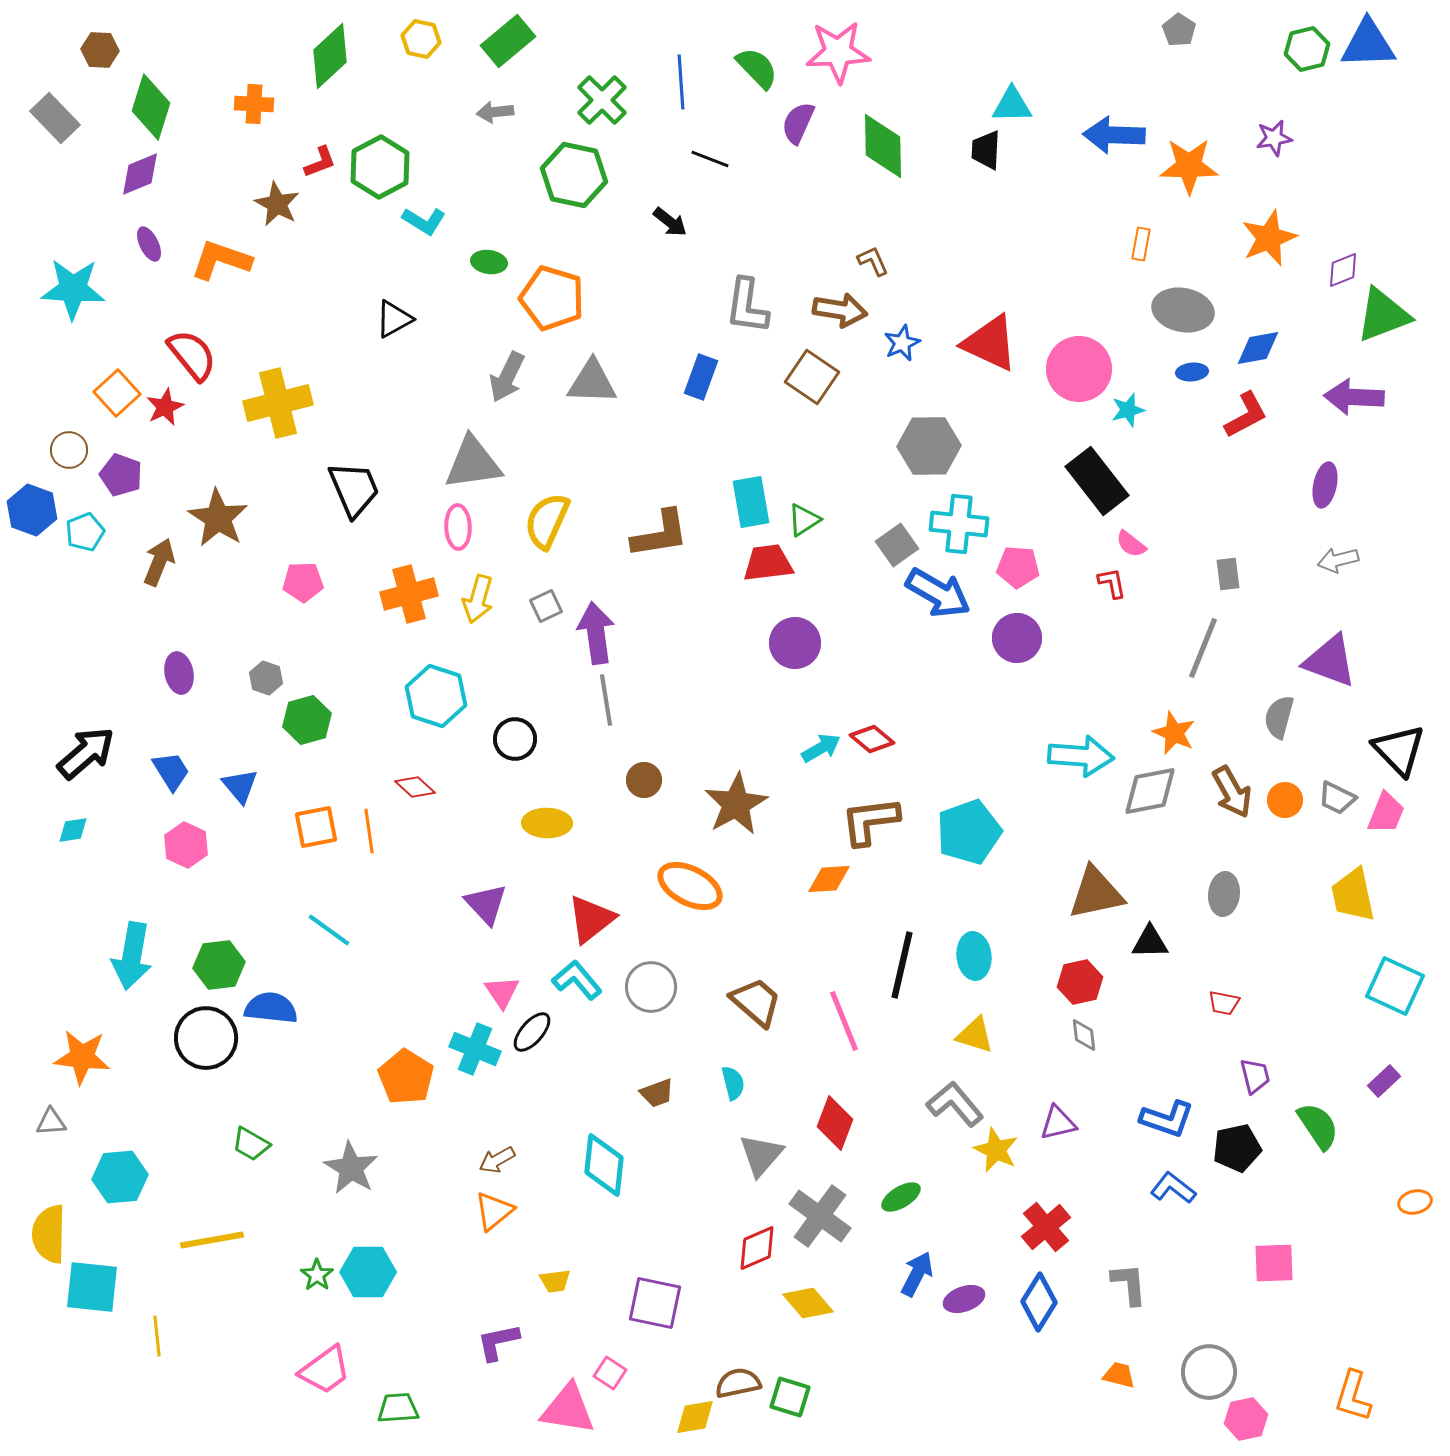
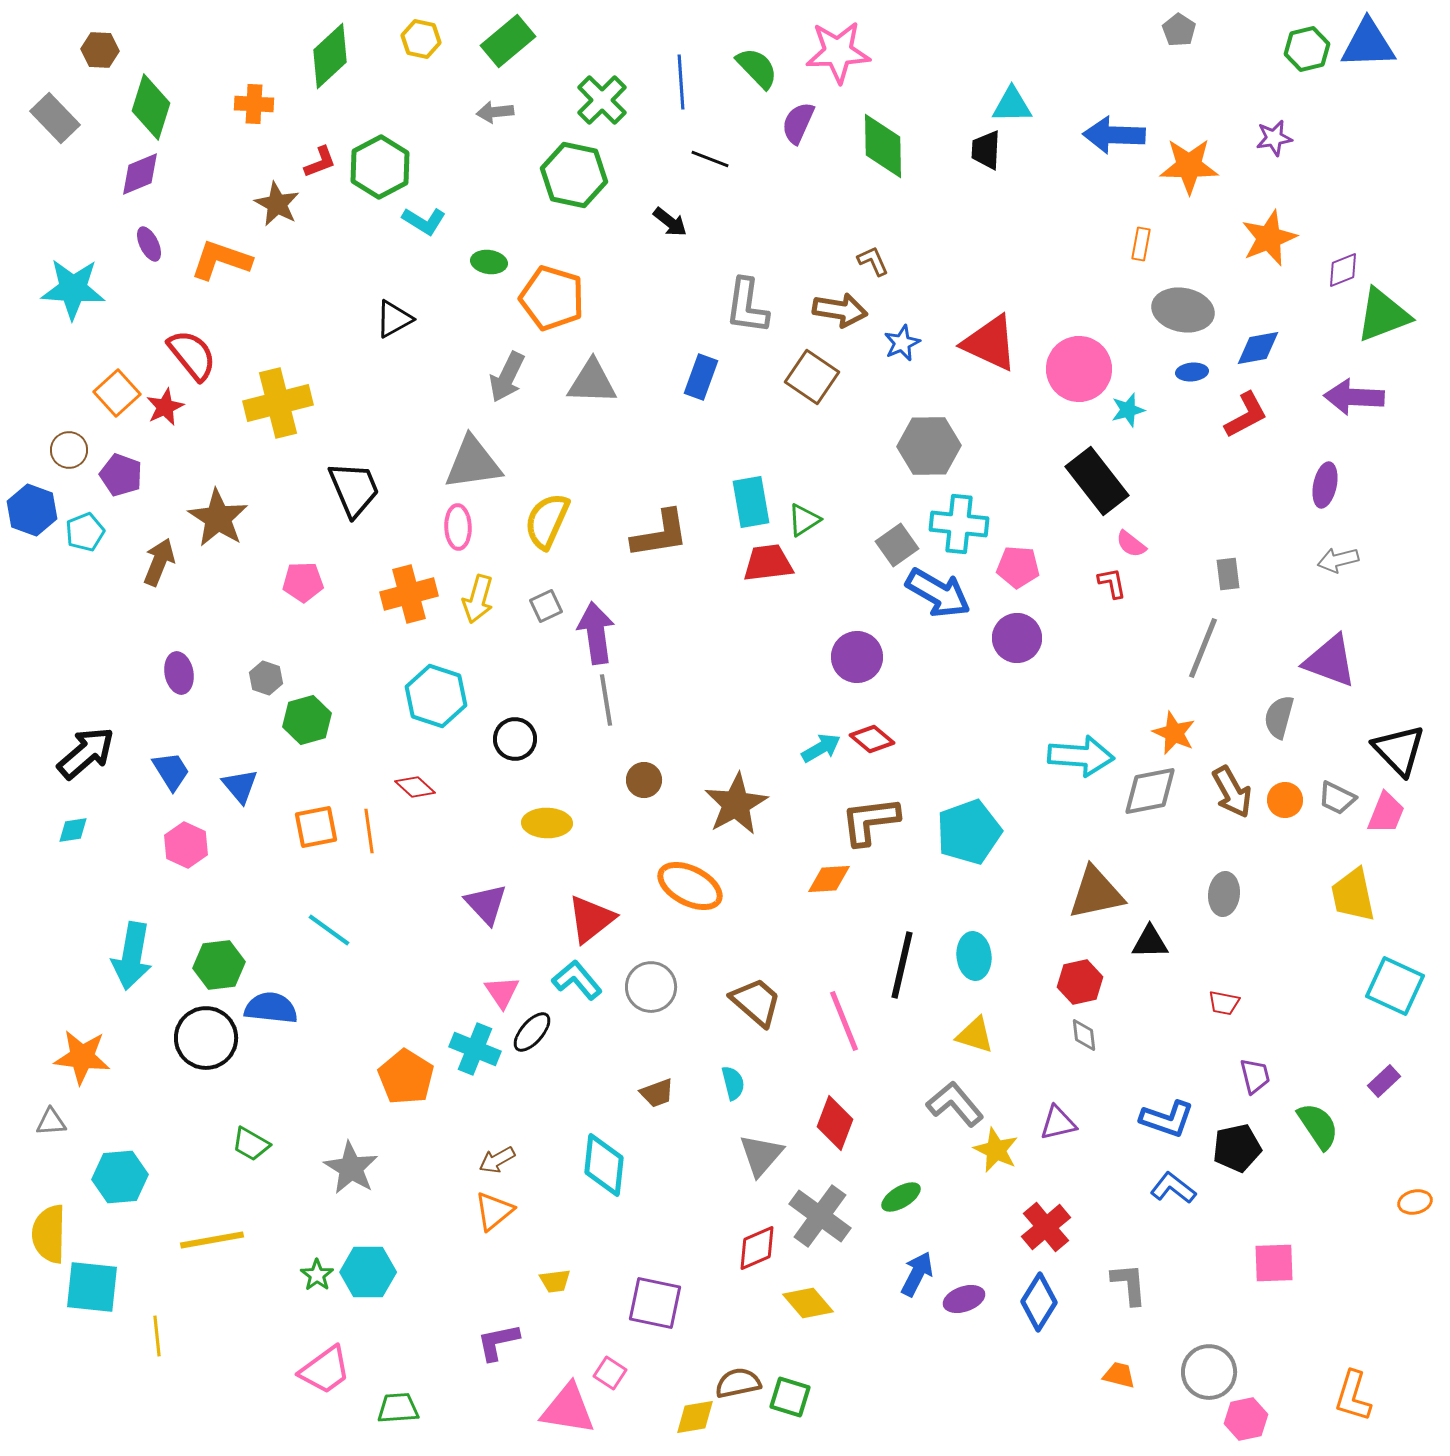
purple circle at (795, 643): moved 62 px right, 14 px down
